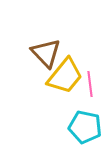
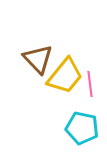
brown triangle: moved 8 px left, 6 px down
cyan pentagon: moved 3 px left, 1 px down
